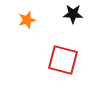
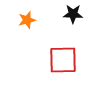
red square: rotated 16 degrees counterclockwise
